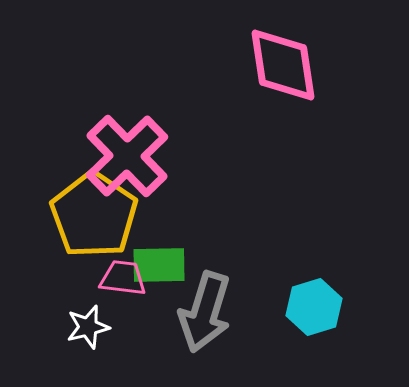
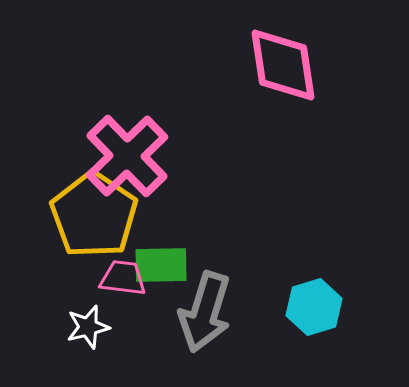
green rectangle: moved 2 px right
